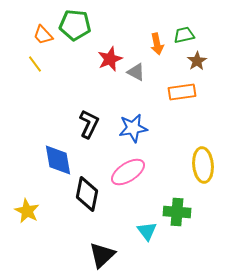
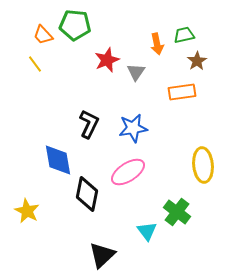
red star: moved 3 px left, 1 px down
gray triangle: rotated 36 degrees clockwise
green cross: rotated 32 degrees clockwise
